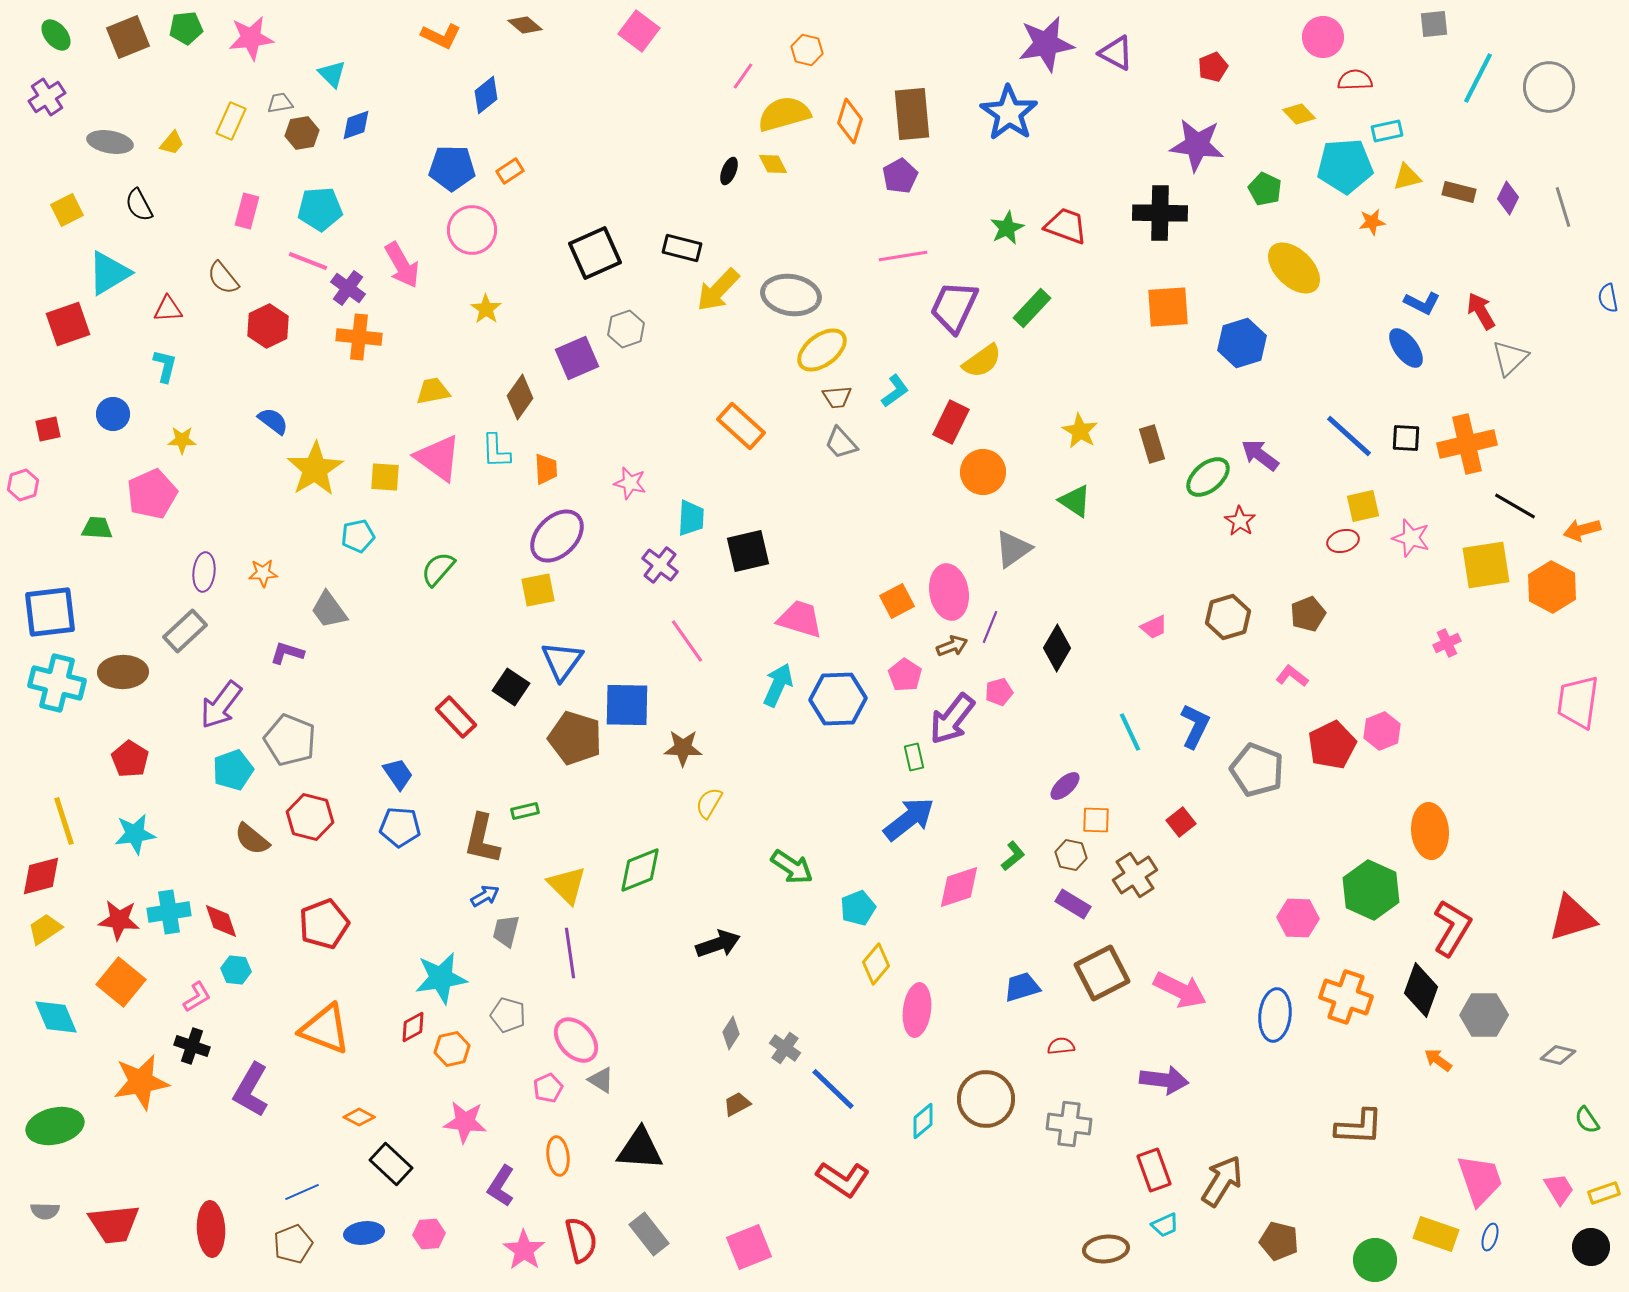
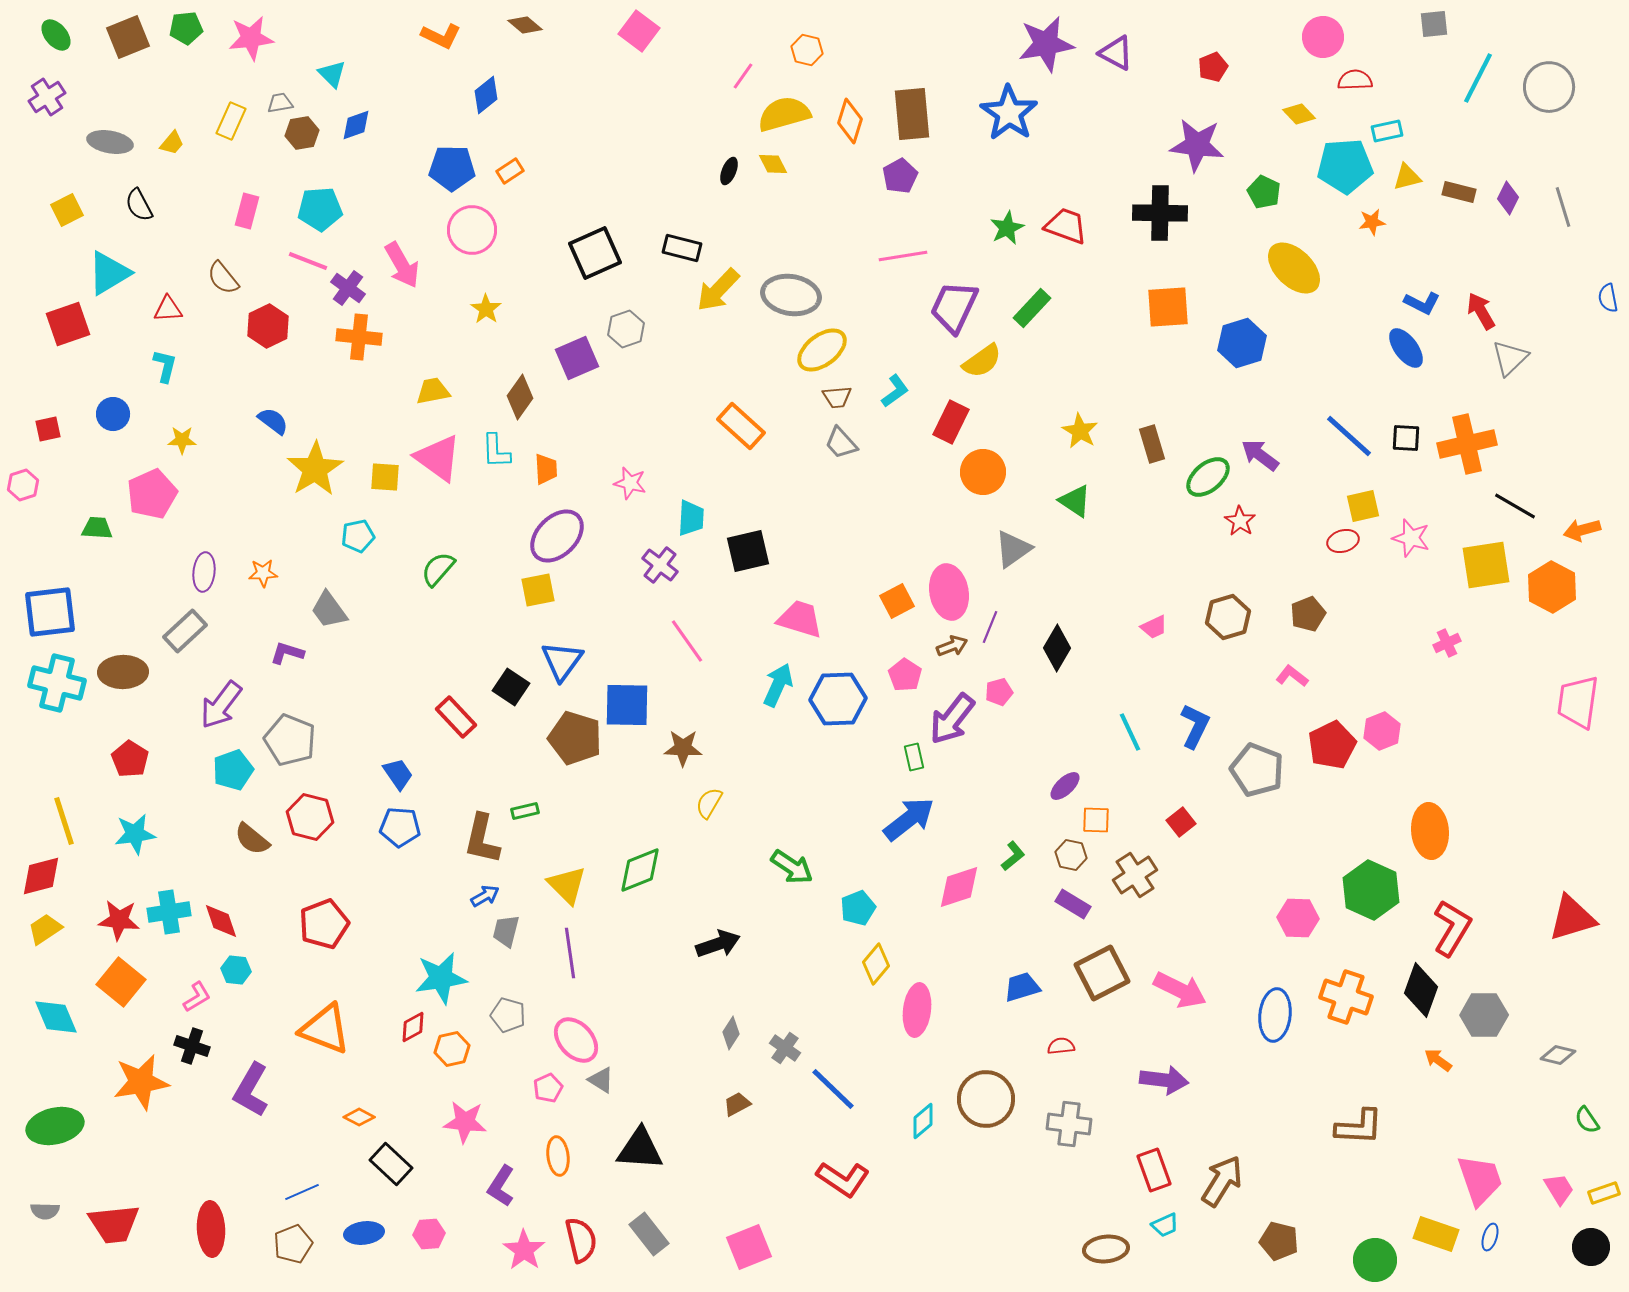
green pentagon at (1265, 189): moved 1 px left, 3 px down
